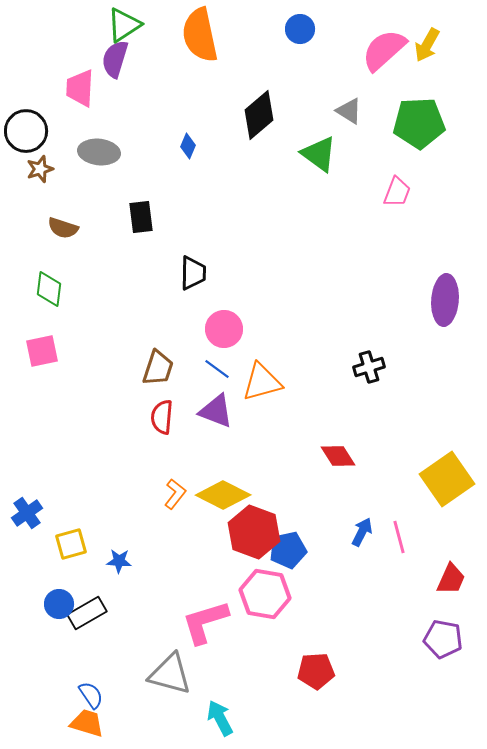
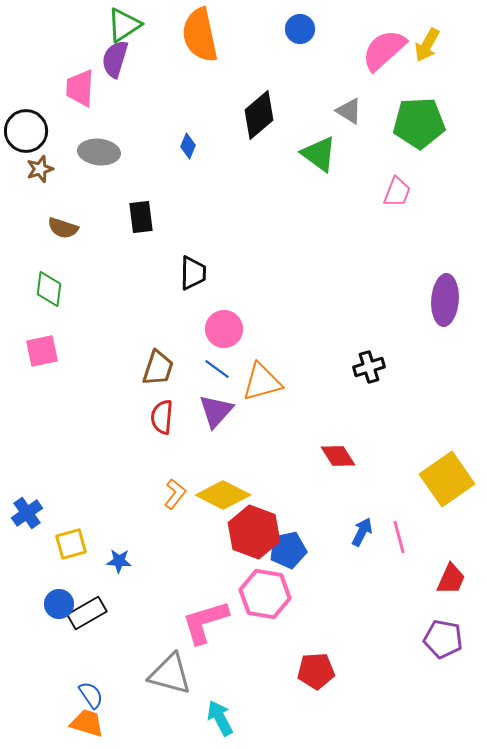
purple triangle at (216, 411): rotated 51 degrees clockwise
